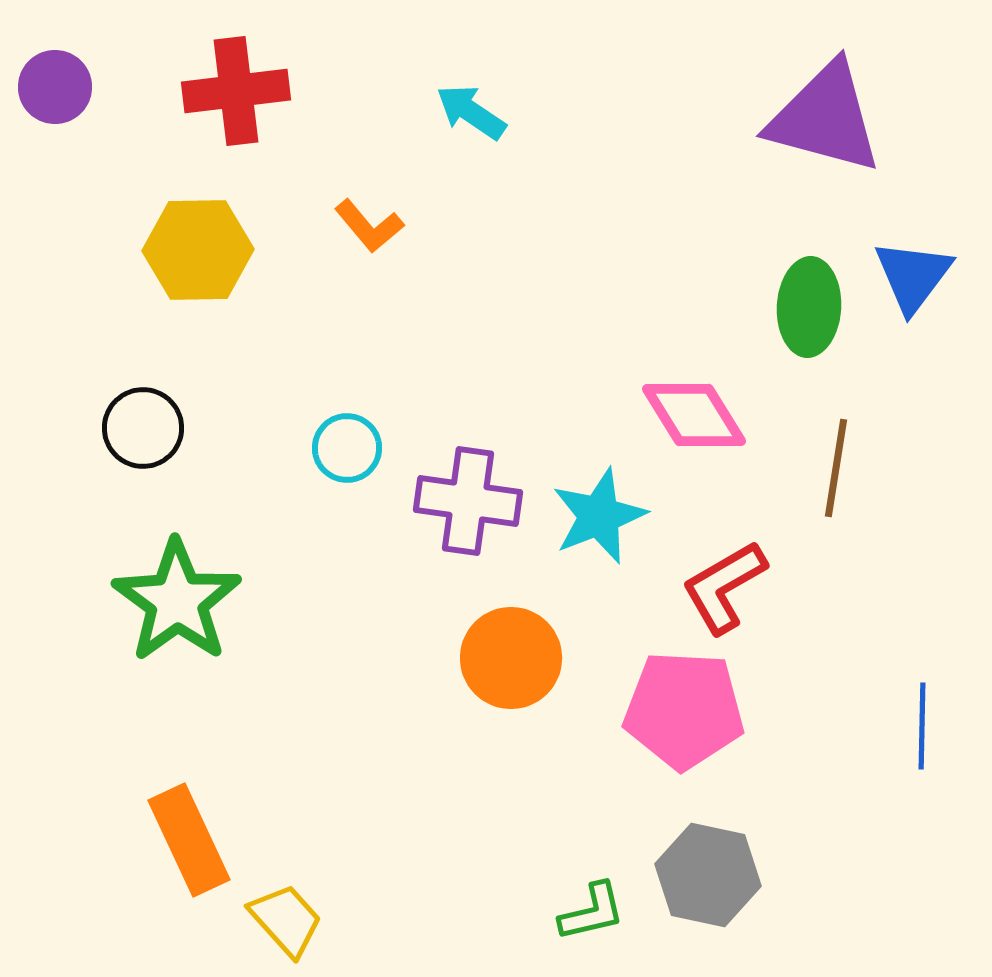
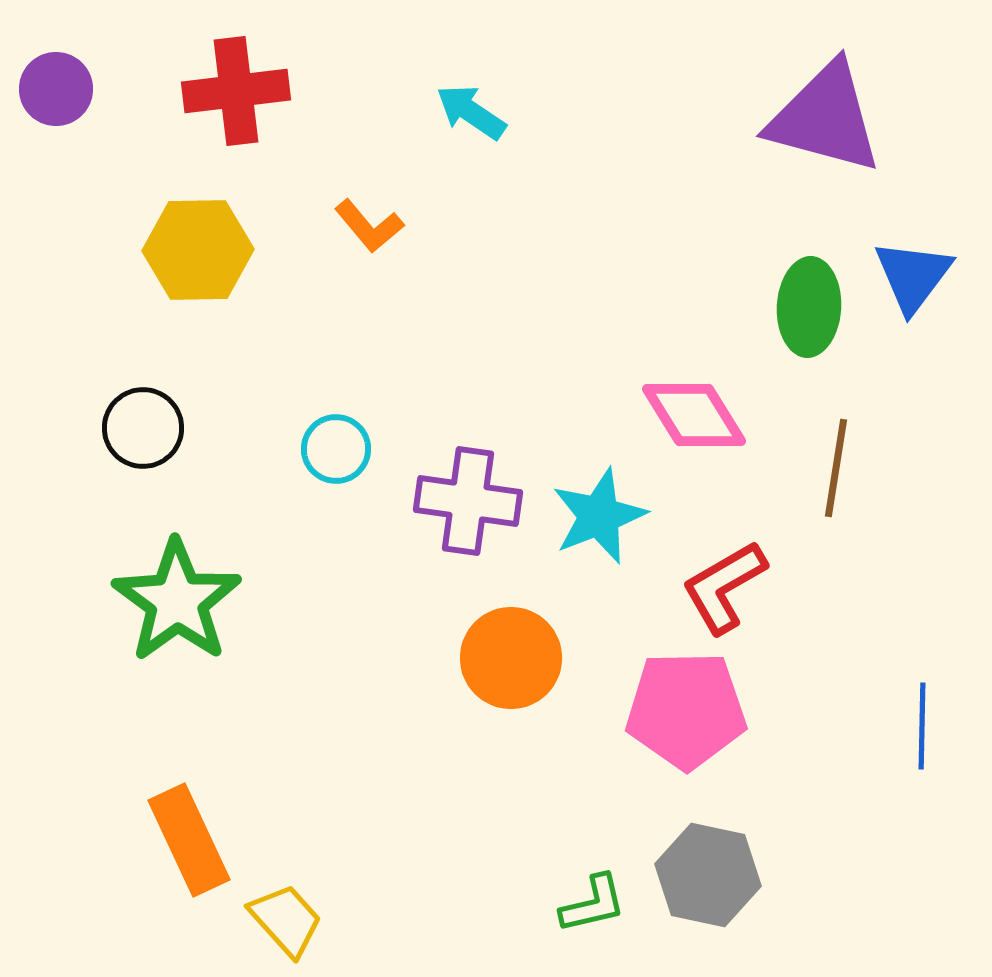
purple circle: moved 1 px right, 2 px down
cyan circle: moved 11 px left, 1 px down
pink pentagon: moved 2 px right; rotated 4 degrees counterclockwise
green L-shape: moved 1 px right, 8 px up
